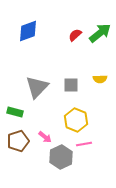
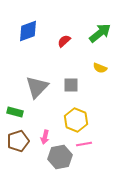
red semicircle: moved 11 px left, 6 px down
yellow semicircle: moved 11 px up; rotated 24 degrees clockwise
pink arrow: rotated 64 degrees clockwise
gray hexagon: moved 1 px left; rotated 15 degrees clockwise
